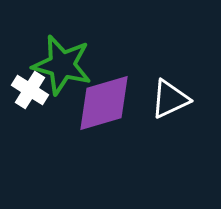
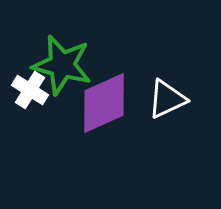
white triangle: moved 3 px left
purple diamond: rotated 8 degrees counterclockwise
